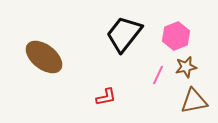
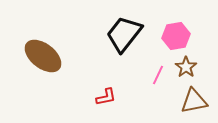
pink hexagon: rotated 12 degrees clockwise
brown ellipse: moved 1 px left, 1 px up
brown star: rotated 25 degrees counterclockwise
